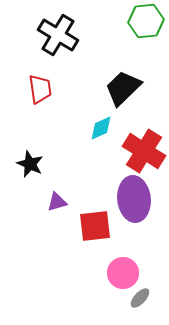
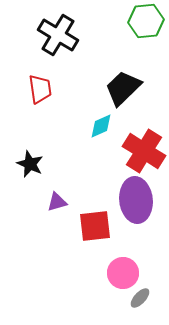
cyan diamond: moved 2 px up
purple ellipse: moved 2 px right, 1 px down
